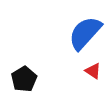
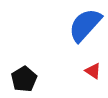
blue semicircle: moved 8 px up
